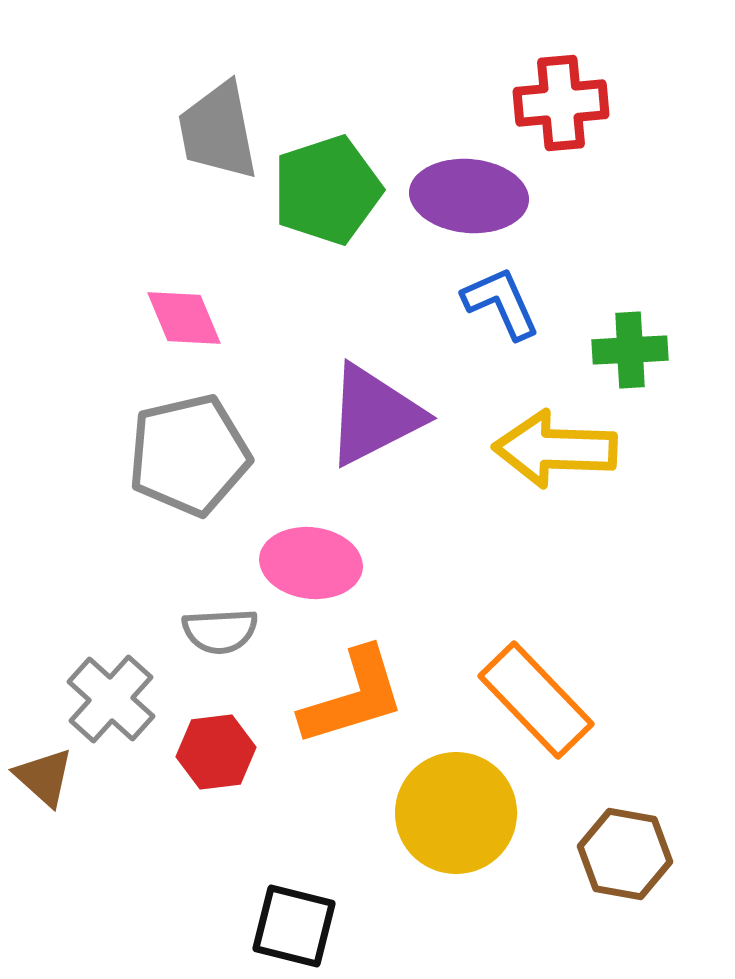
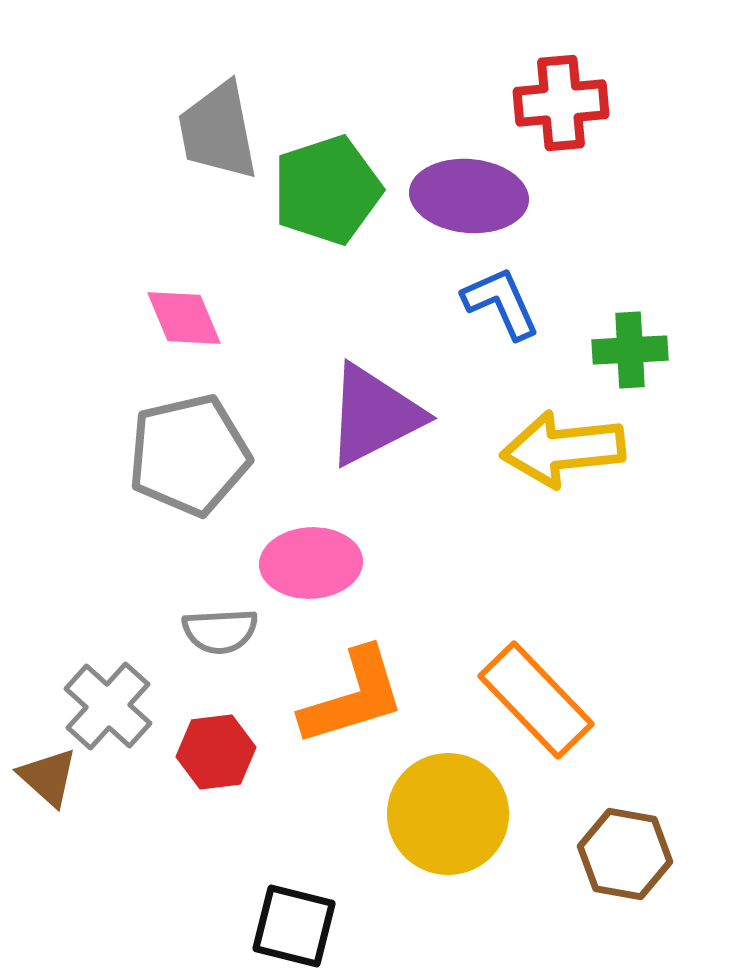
yellow arrow: moved 8 px right; rotated 8 degrees counterclockwise
pink ellipse: rotated 10 degrees counterclockwise
gray cross: moved 3 px left, 7 px down
brown triangle: moved 4 px right
yellow circle: moved 8 px left, 1 px down
